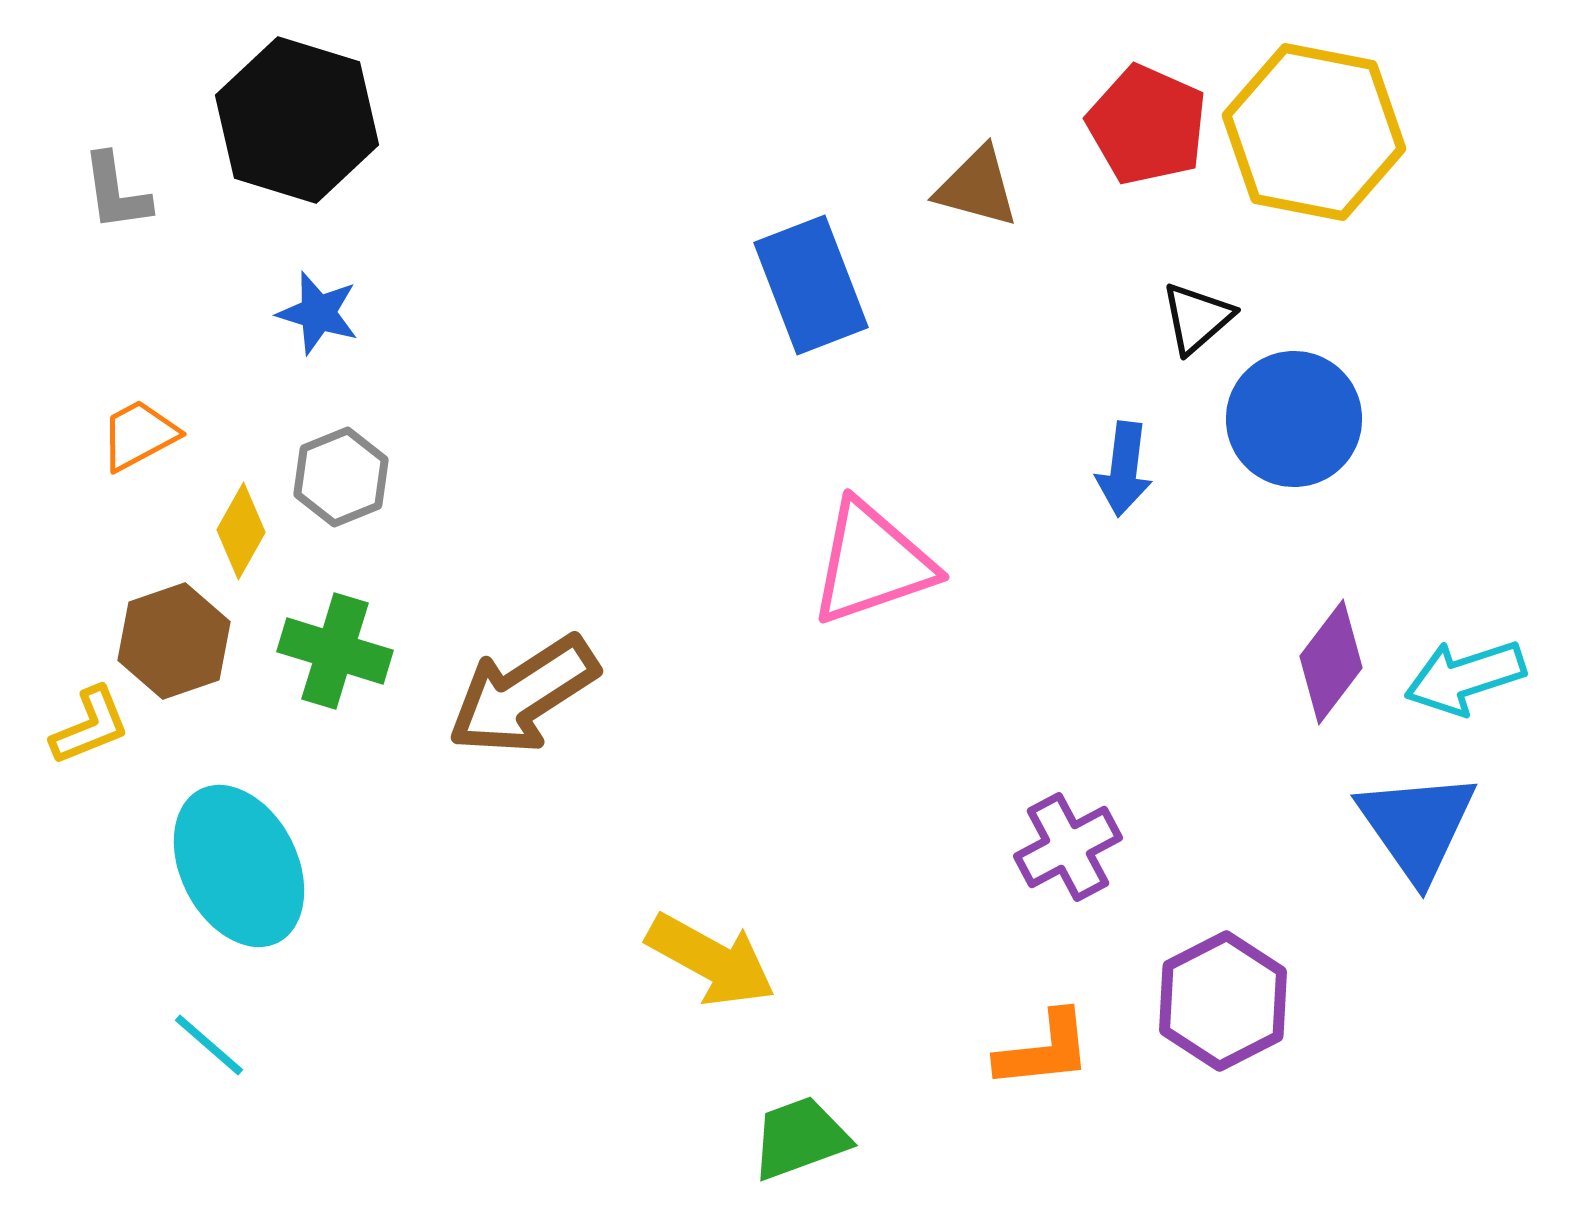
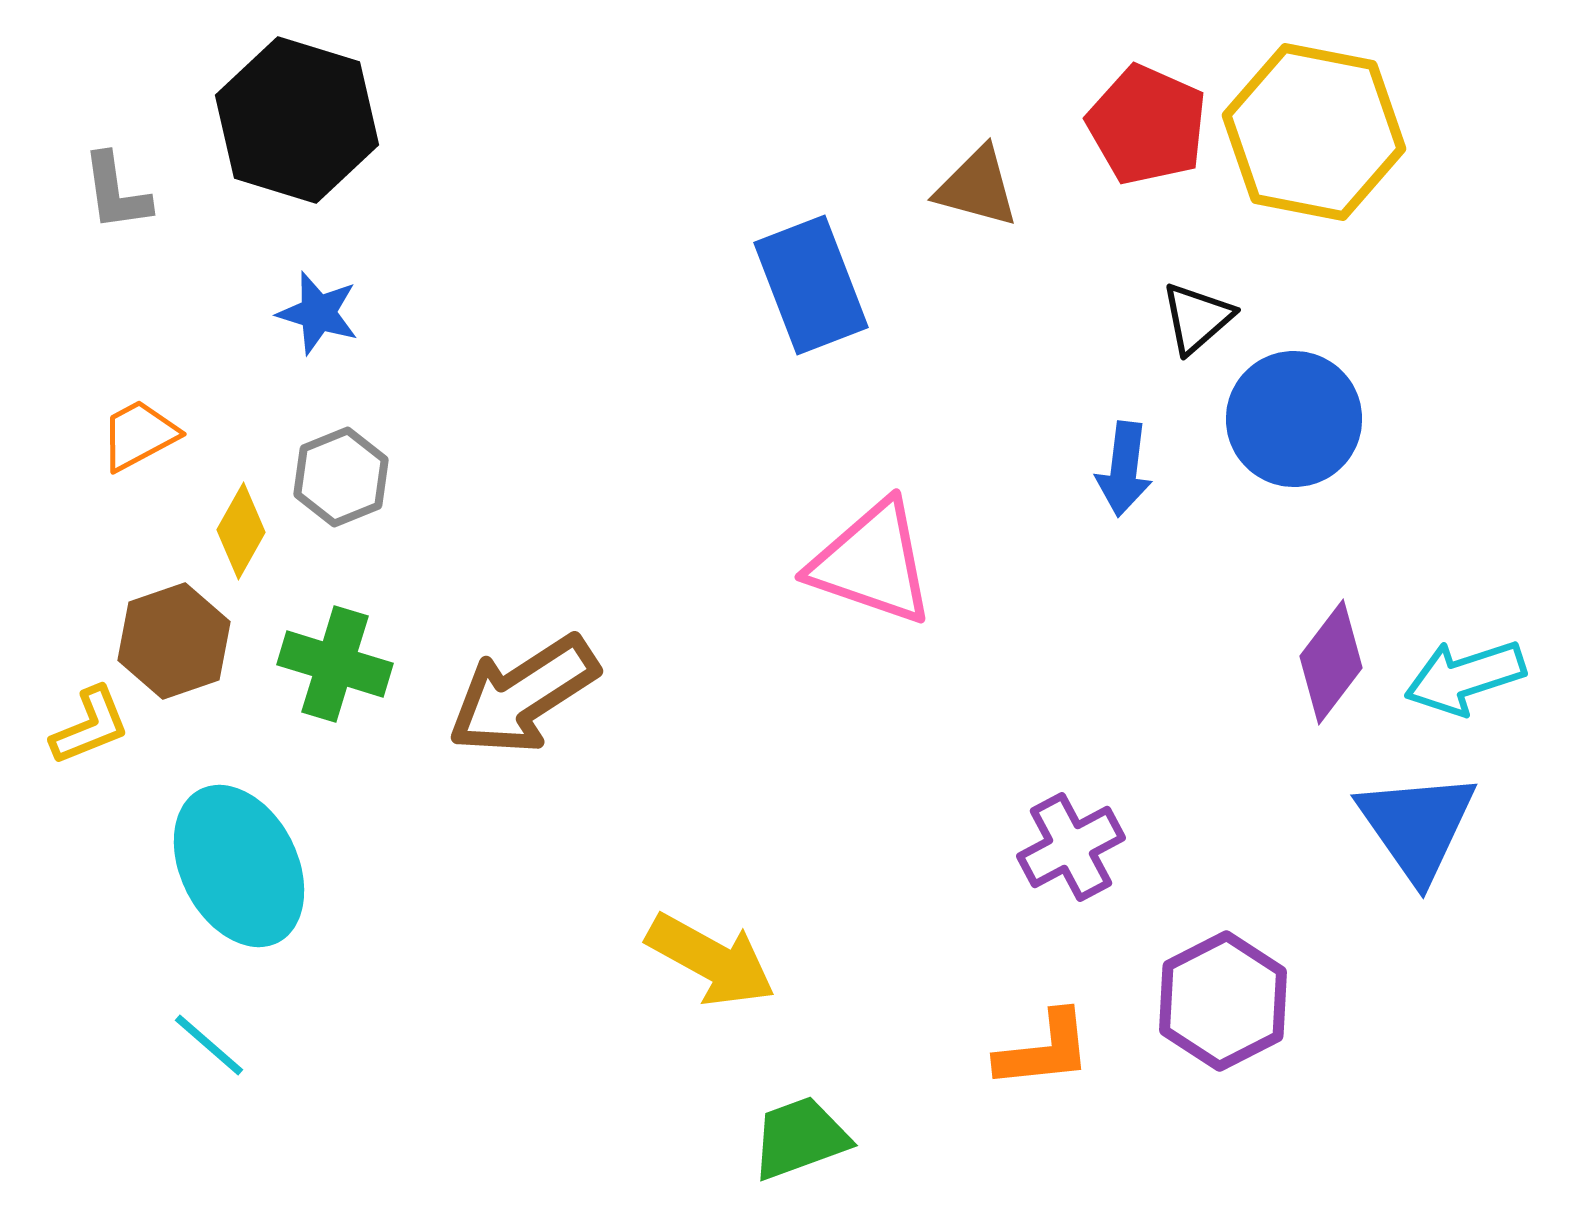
pink triangle: rotated 38 degrees clockwise
green cross: moved 13 px down
purple cross: moved 3 px right
